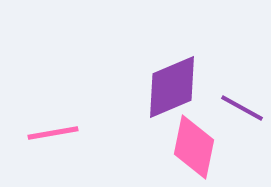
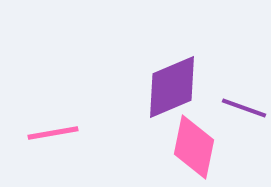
purple line: moved 2 px right; rotated 9 degrees counterclockwise
